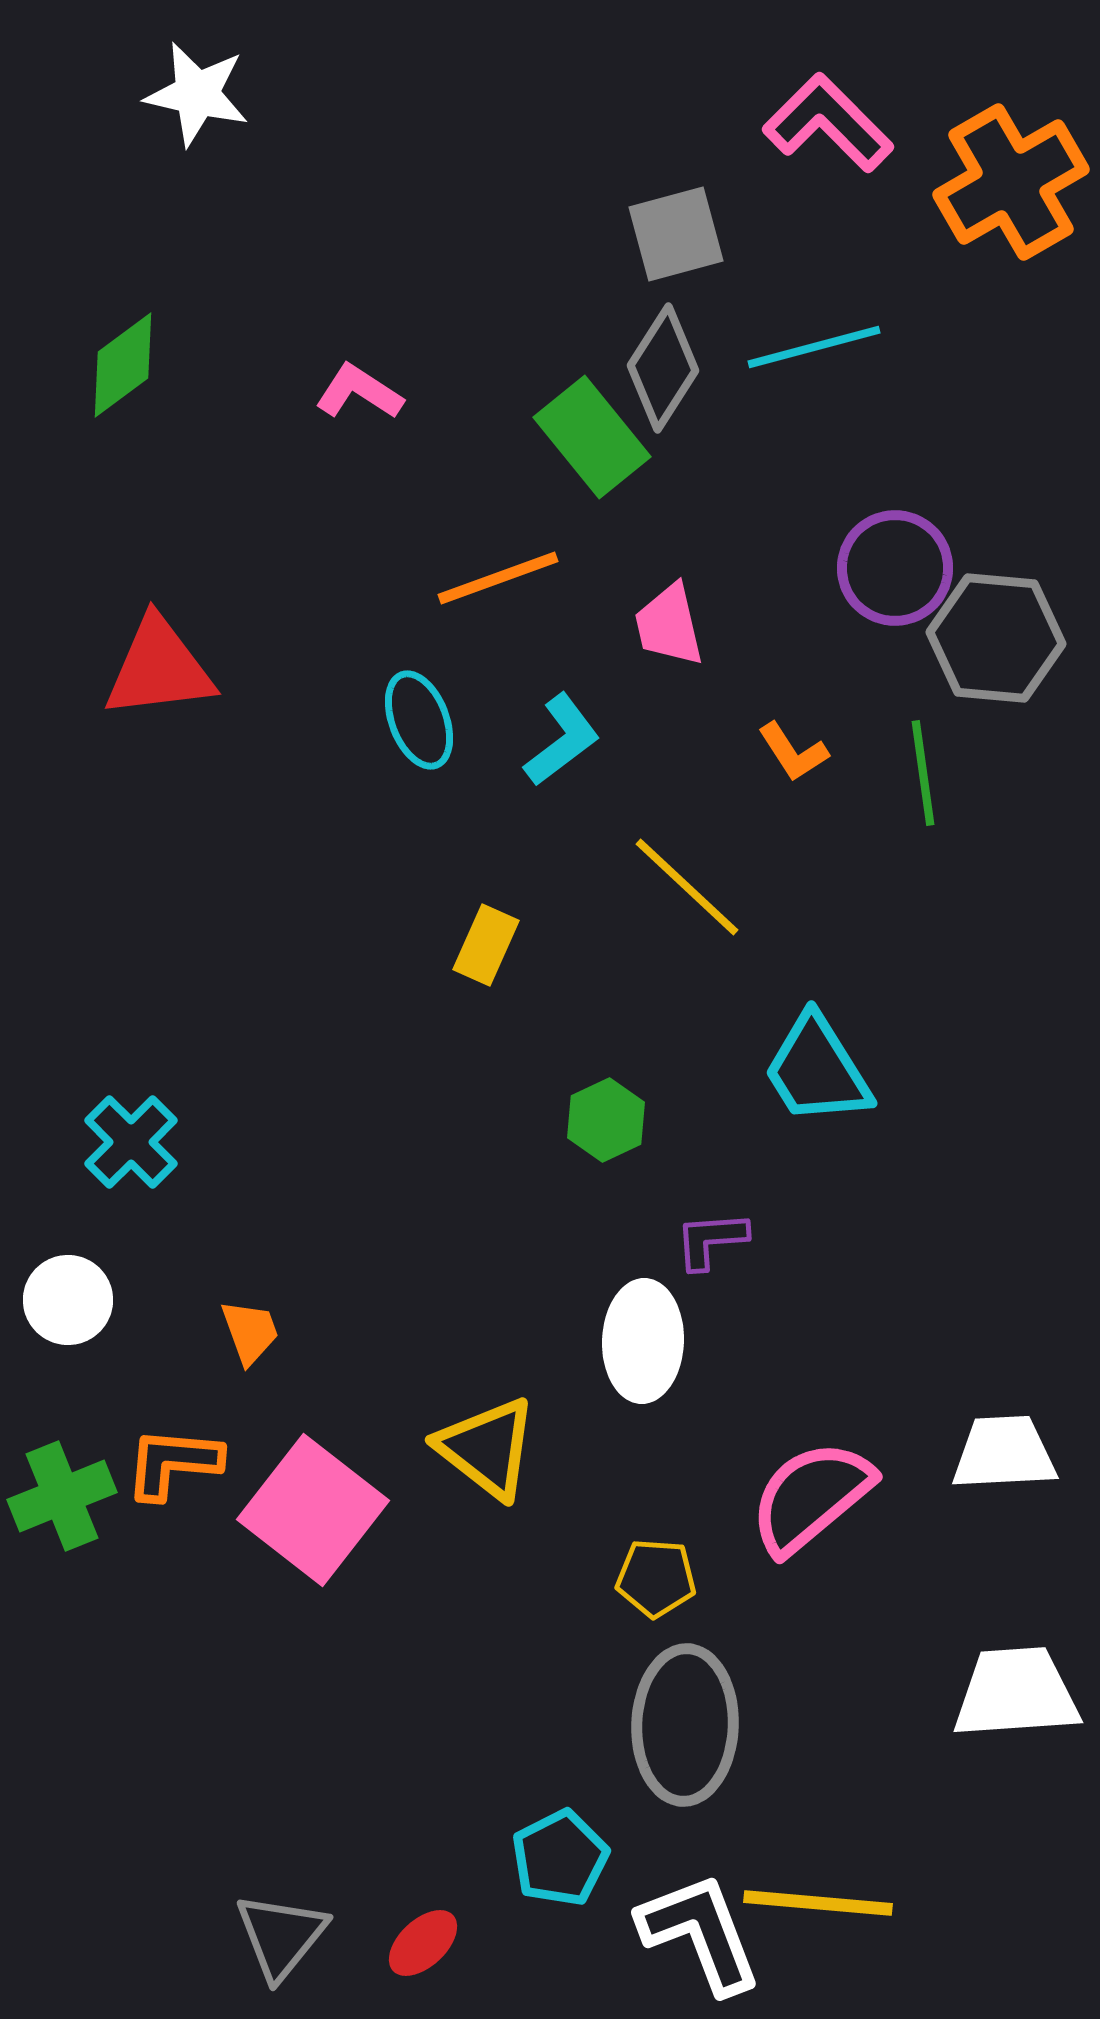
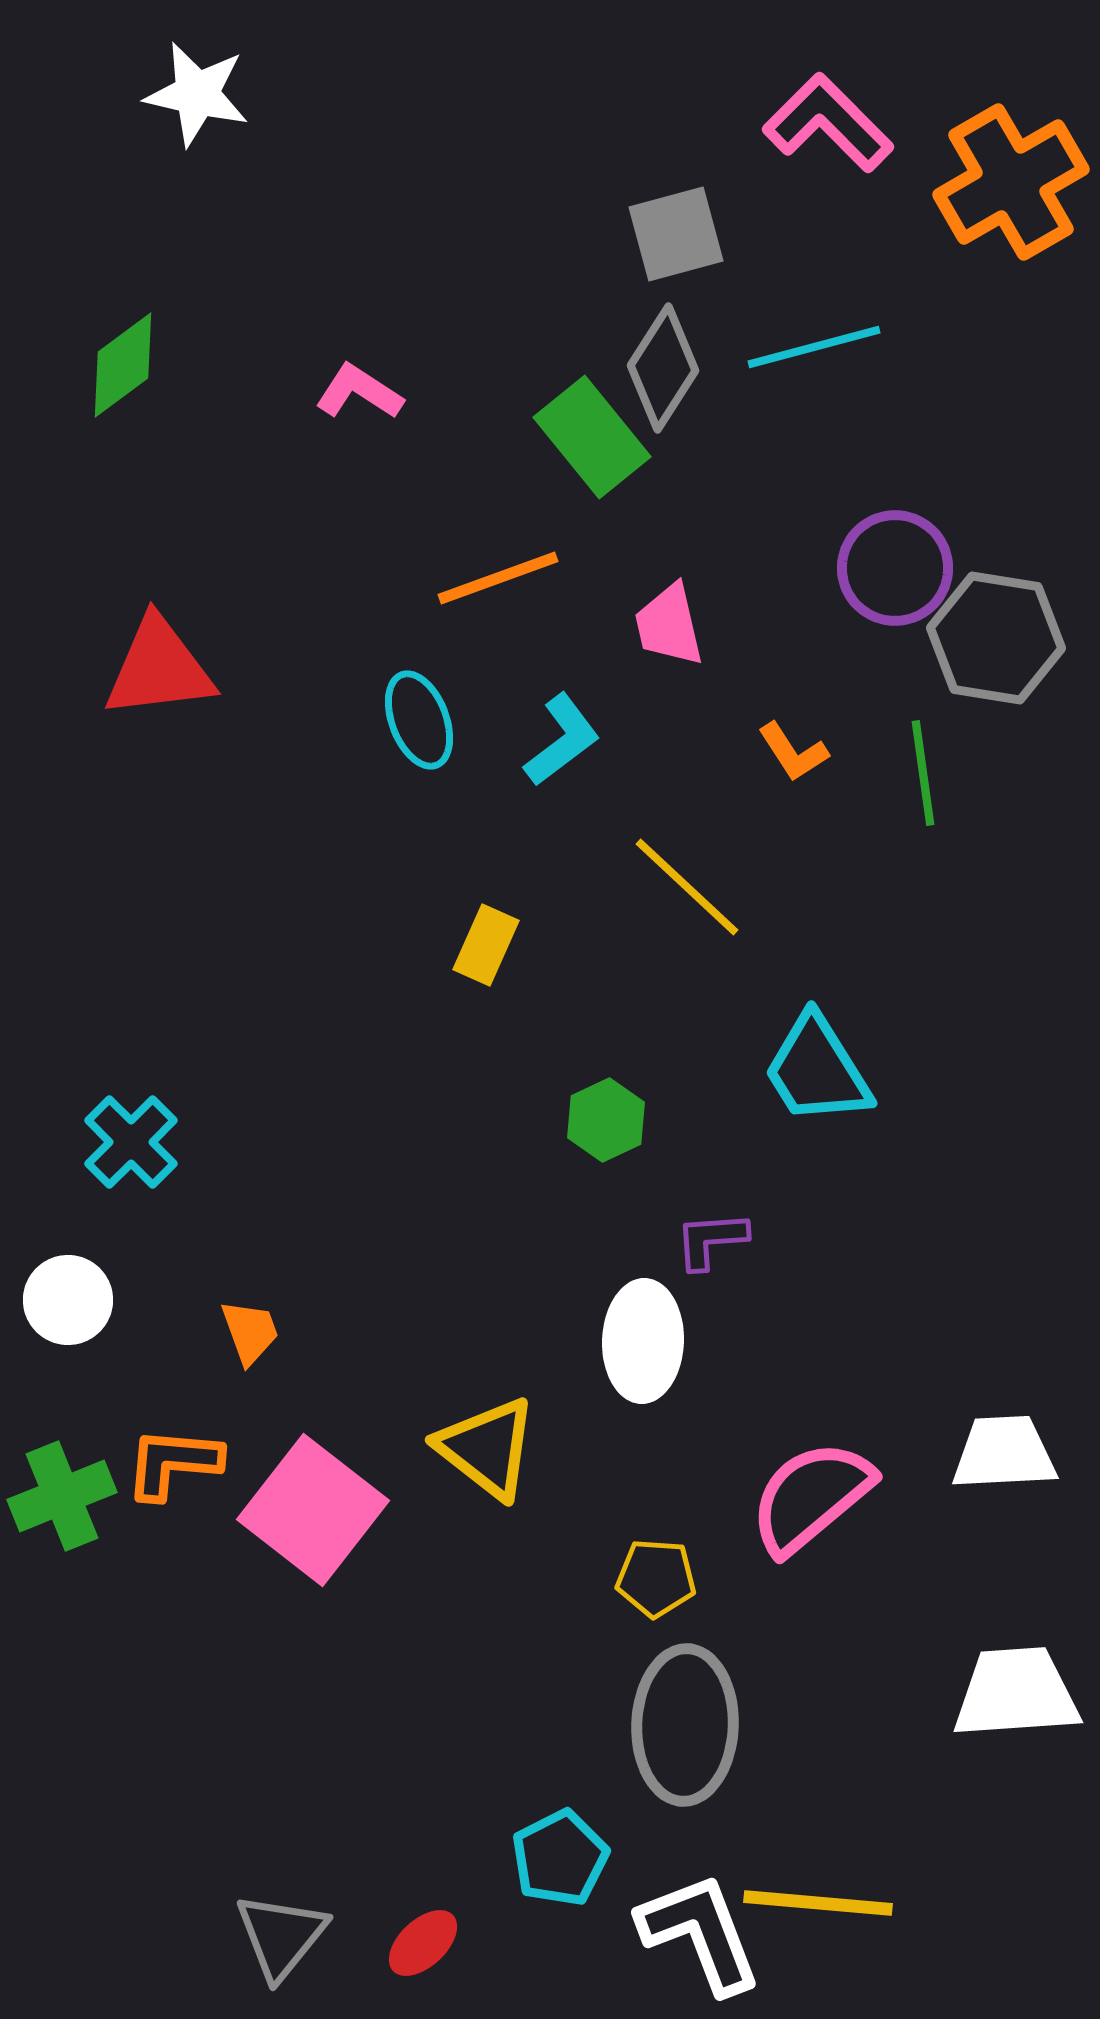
gray hexagon at (996, 638): rotated 4 degrees clockwise
